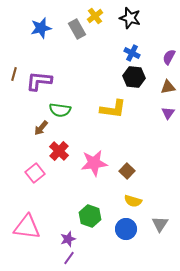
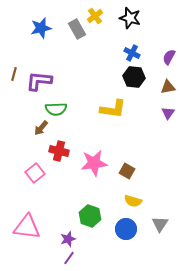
green semicircle: moved 4 px left, 1 px up; rotated 10 degrees counterclockwise
red cross: rotated 30 degrees counterclockwise
brown square: rotated 14 degrees counterclockwise
